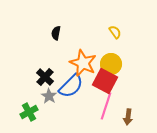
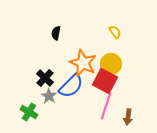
black cross: moved 1 px down
green cross: rotated 30 degrees counterclockwise
